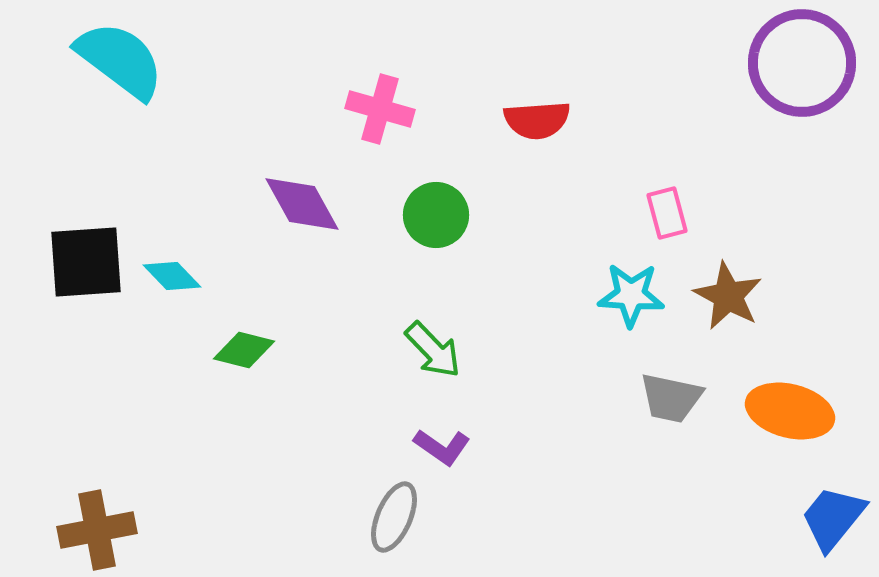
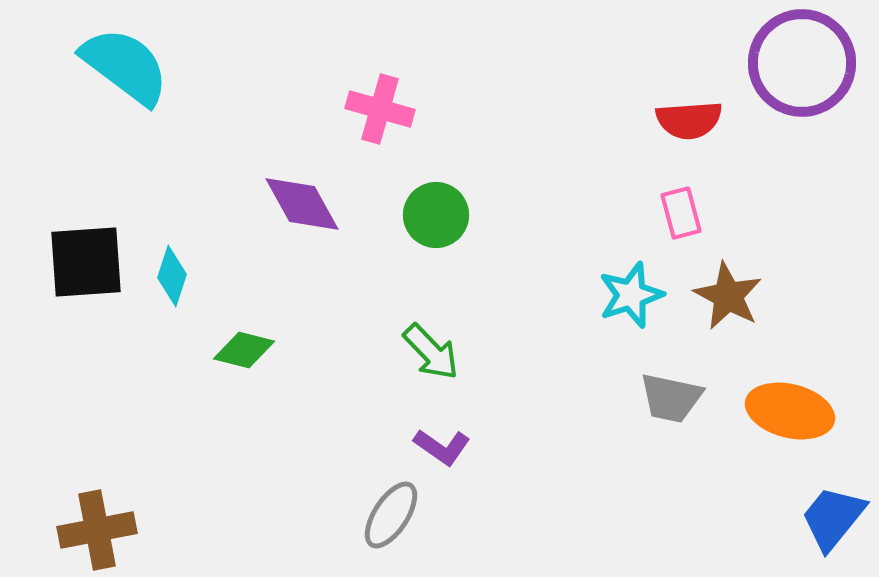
cyan semicircle: moved 5 px right, 6 px down
red semicircle: moved 152 px right
pink rectangle: moved 14 px right
cyan diamond: rotated 62 degrees clockwise
cyan star: rotated 22 degrees counterclockwise
green arrow: moved 2 px left, 2 px down
gray ellipse: moved 3 px left, 2 px up; rotated 10 degrees clockwise
